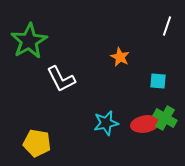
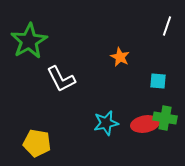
green cross: rotated 20 degrees counterclockwise
